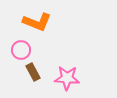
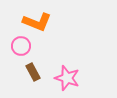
pink circle: moved 4 px up
pink star: rotated 15 degrees clockwise
